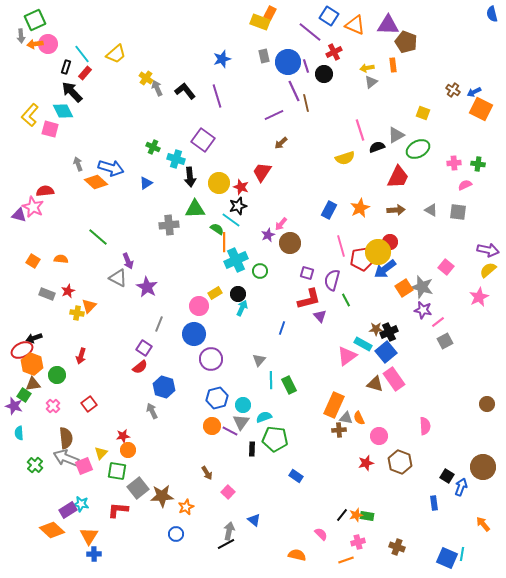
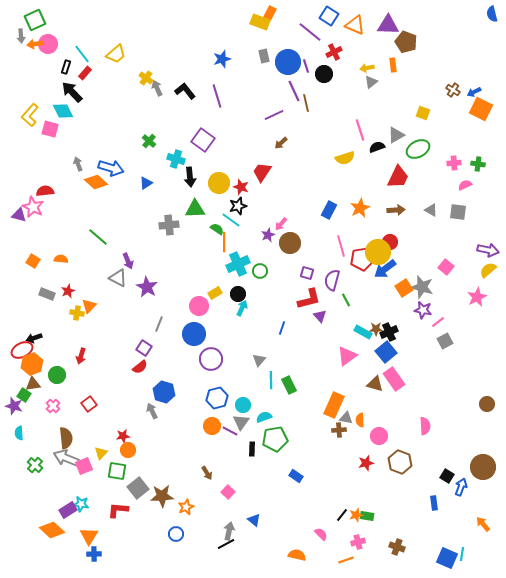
green cross at (153, 147): moved 4 px left, 6 px up; rotated 16 degrees clockwise
cyan cross at (236, 260): moved 2 px right, 4 px down
pink star at (479, 297): moved 2 px left
cyan rectangle at (363, 344): moved 12 px up
orange hexagon at (32, 364): rotated 20 degrees clockwise
blue hexagon at (164, 387): moved 5 px down
orange semicircle at (359, 418): moved 1 px right, 2 px down; rotated 24 degrees clockwise
green pentagon at (275, 439): rotated 15 degrees counterclockwise
